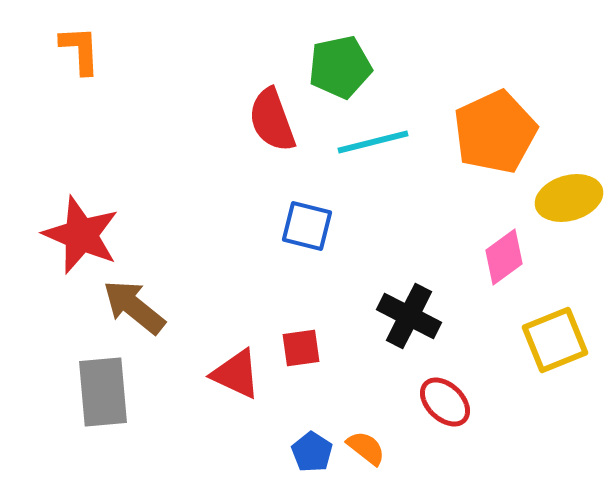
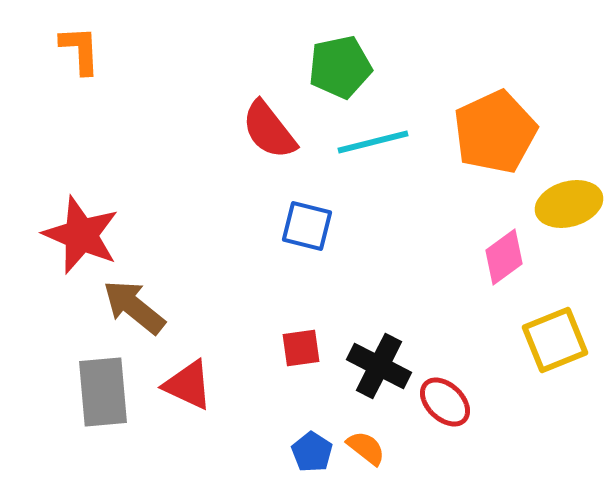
red semicircle: moved 3 px left, 10 px down; rotated 18 degrees counterclockwise
yellow ellipse: moved 6 px down
black cross: moved 30 px left, 50 px down
red triangle: moved 48 px left, 11 px down
